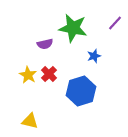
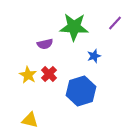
green star: moved 1 px right, 1 px up; rotated 8 degrees counterclockwise
yellow triangle: moved 1 px up
